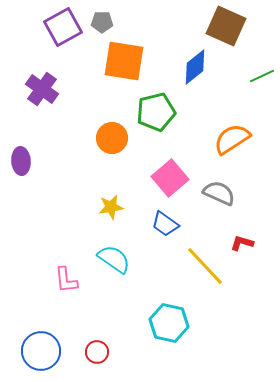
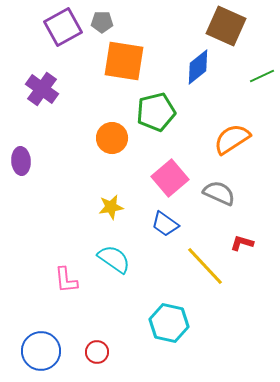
blue diamond: moved 3 px right
